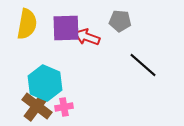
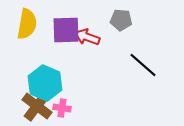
gray pentagon: moved 1 px right, 1 px up
purple square: moved 2 px down
pink cross: moved 2 px left, 1 px down; rotated 18 degrees clockwise
